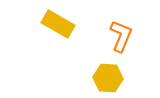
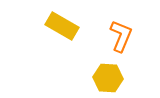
yellow rectangle: moved 4 px right, 2 px down
